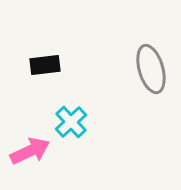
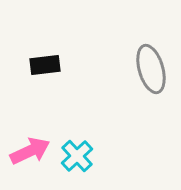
cyan cross: moved 6 px right, 34 px down
